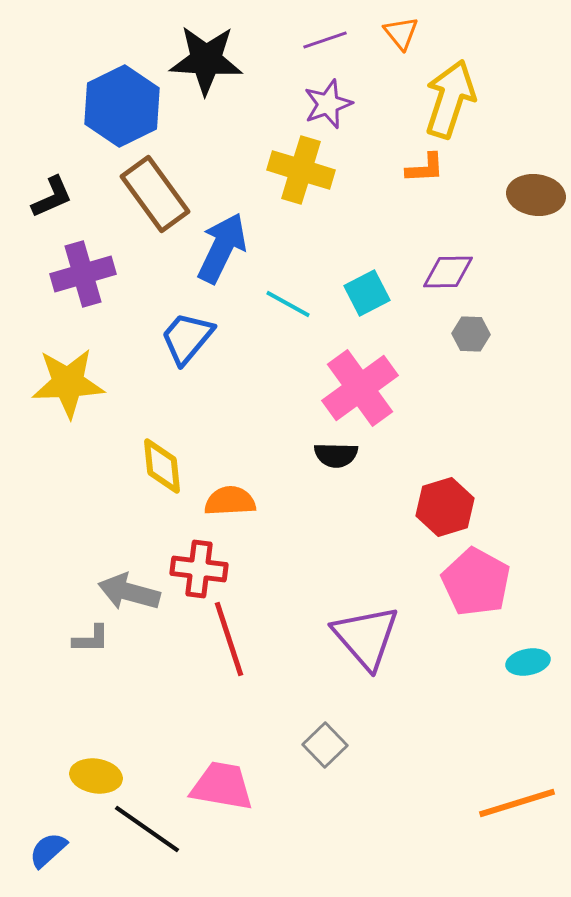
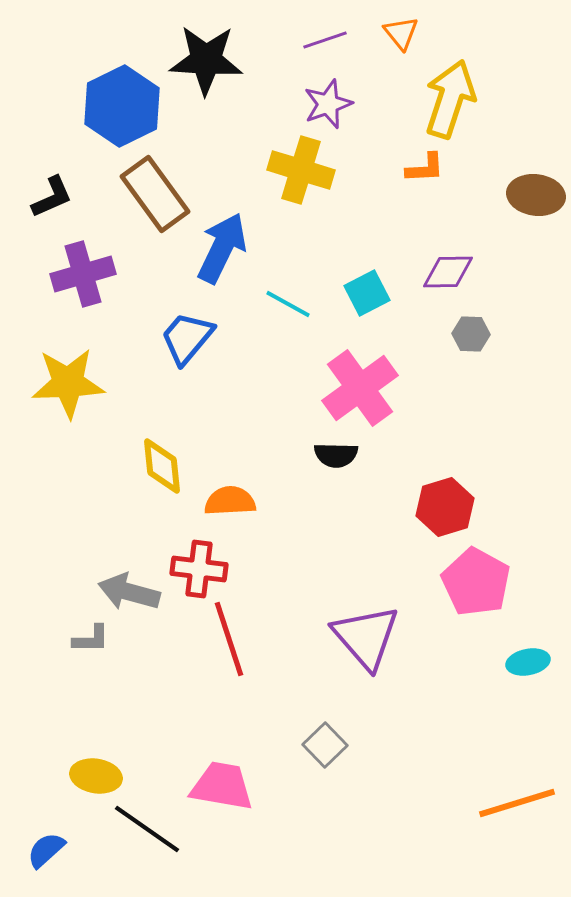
blue semicircle: moved 2 px left
